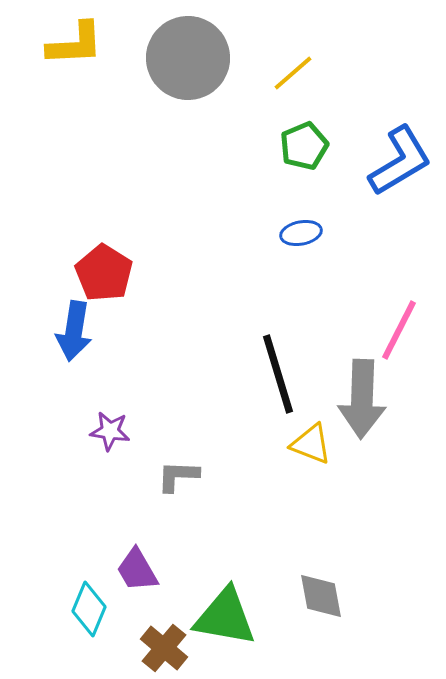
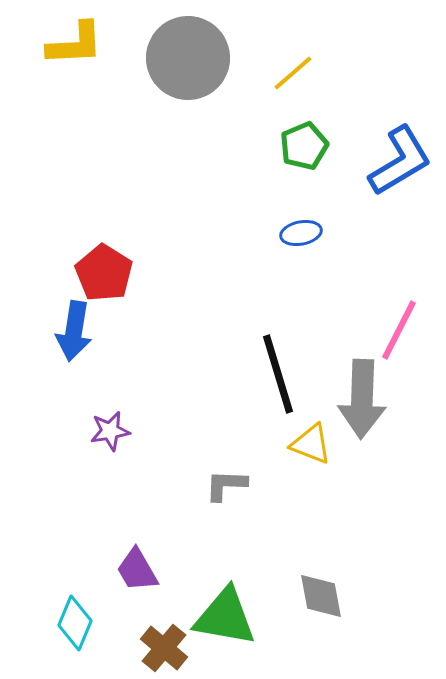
purple star: rotated 18 degrees counterclockwise
gray L-shape: moved 48 px right, 9 px down
cyan diamond: moved 14 px left, 14 px down
